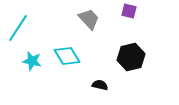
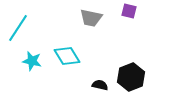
gray trapezoid: moved 2 px right, 1 px up; rotated 145 degrees clockwise
black hexagon: moved 20 px down; rotated 8 degrees counterclockwise
